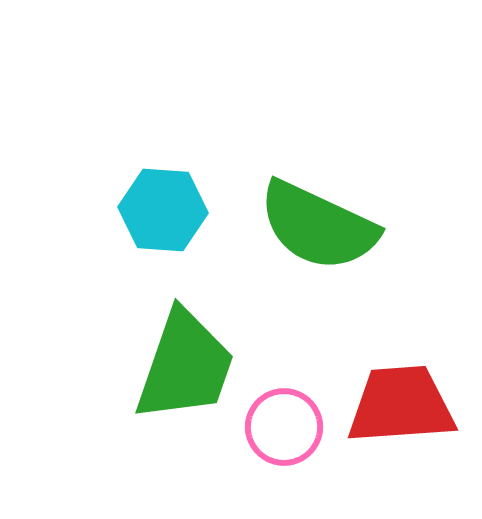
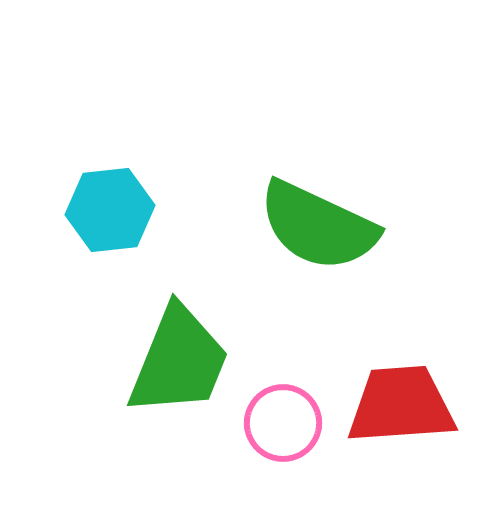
cyan hexagon: moved 53 px left; rotated 10 degrees counterclockwise
green trapezoid: moved 6 px left, 5 px up; rotated 3 degrees clockwise
pink circle: moved 1 px left, 4 px up
